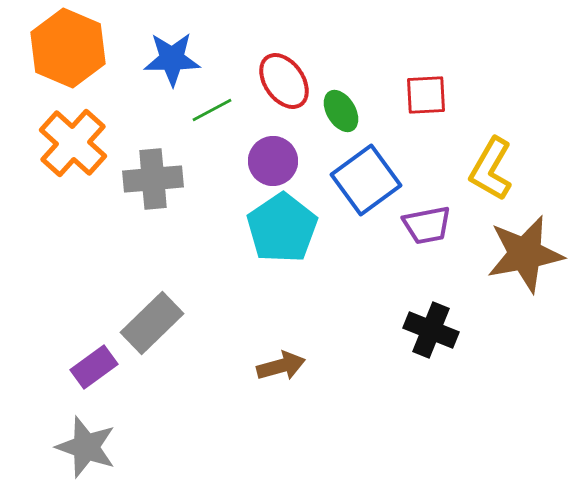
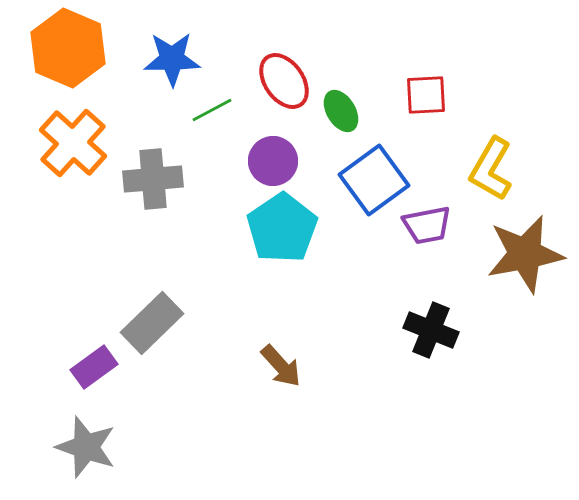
blue square: moved 8 px right
brown arrow: rotated 63 degrees clockwise
